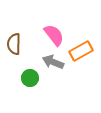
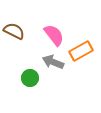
brown semicircle: moved 13 px up; rotated 115 degrees clockwise
